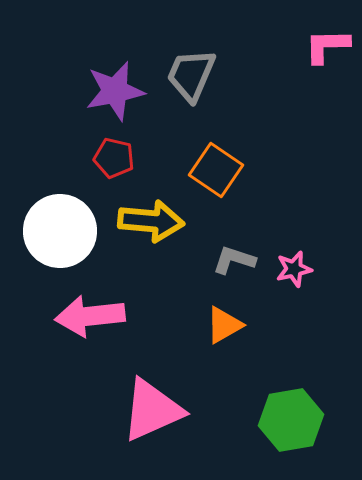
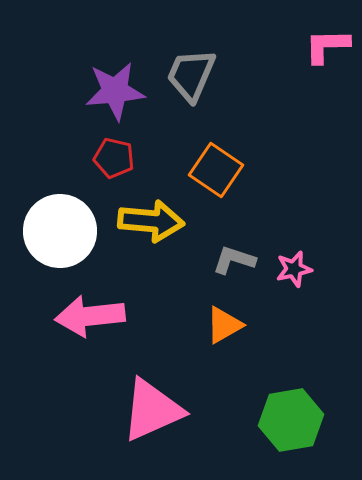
purple star: rotated 6 degrees clockwise
